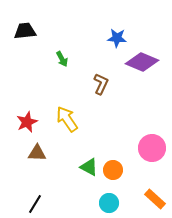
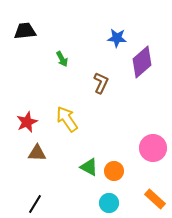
purple diamond: rotated 64 degrees counterclockwise
brown L-shape: moved 1 px up
pink circle: moved 1 px right
orange circle: moved 1 px right, 1 px down
